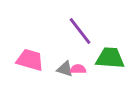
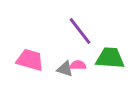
pink semicircle: moved 4 px up
